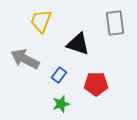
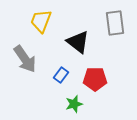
black triangle: moved 2 px up; rotated 20 degrees clockwise
gray arrow: rotated 152 degrees counterclockwise
blue rectangle: moved 2 px right
red pentagon: moved 1 px left, 5 px up
green star: moved 13 px right
